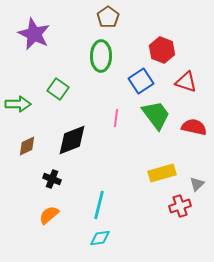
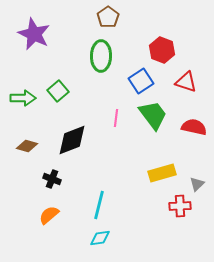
green square: moved 2 px down; rotated 15 degrees clockwise
green arrow: moved 5 px right, 6 px up
green trapezoid: moved 3 px left
brown diamond: rotated 40 degrees clockwise
red cross: rotated 15 degrees clockwise
